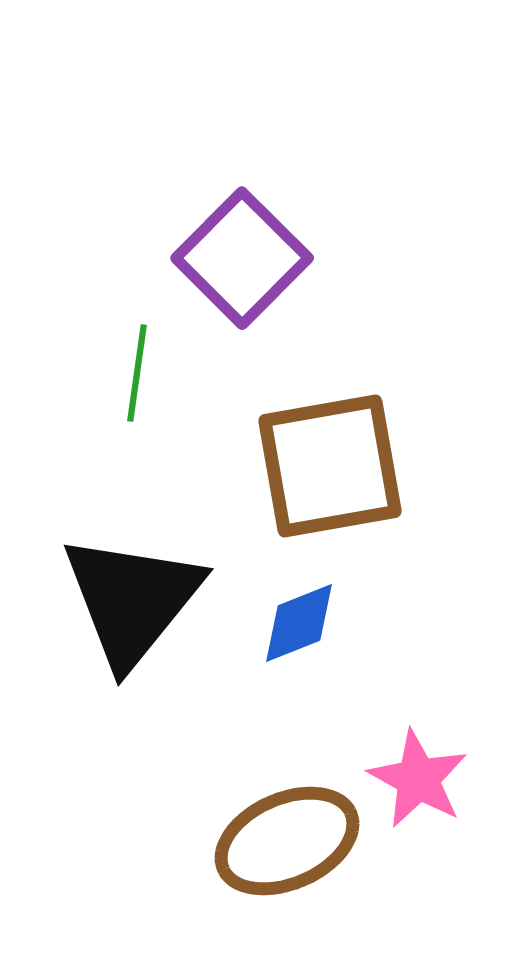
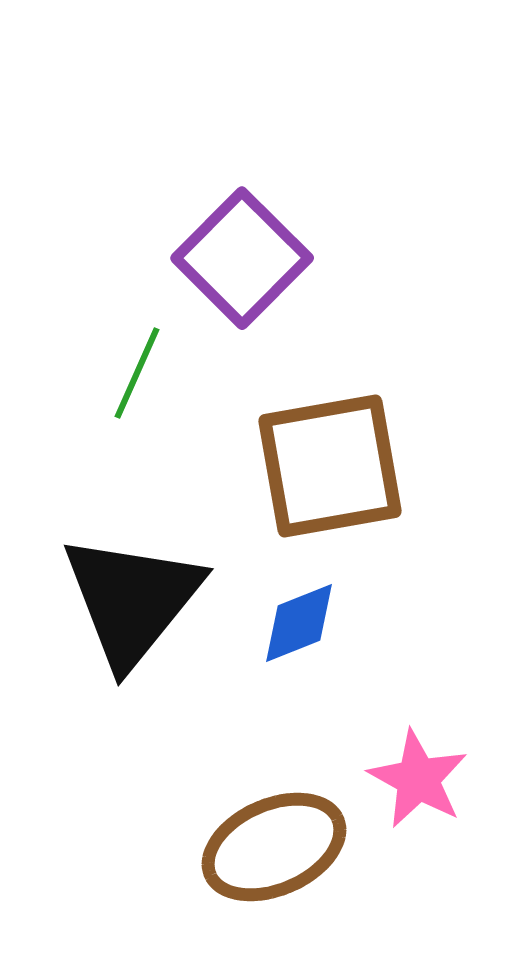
green line: rotated 16 degrees clockwise
brown ellipse: moved 13 px left, 6 px down
